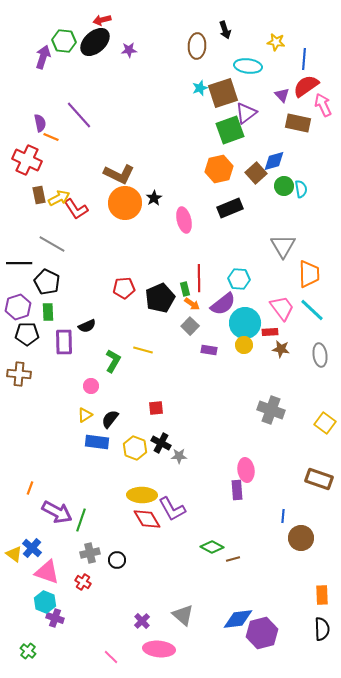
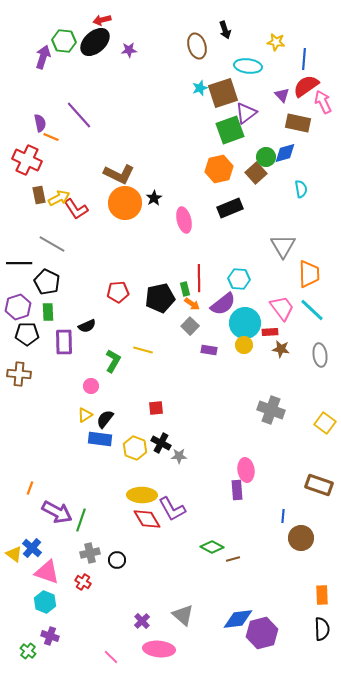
brown ellipse at (197, 46): rotated 20 degrees counterclockwise
pink arrow at (323, 105): moved 3 px up
blue diamond at (274, 161): moved 11 px right, 8 px up
green circle at (284, 186): moved 18 px left, 29 px up
red pentagon at (124, 288): moved 6 px left, 4 px down
black pentagon at (160, 298): rotated 12 degrees clockwise
black semicircle at (110, 419): moved 5 px left
blue rectangle at (97, 442): moved 3 px right, 3 px up
brown rectangle at (319, 479): moved 6 px down
purple cross at (55, 618): moved 5 px left, 18 px down
